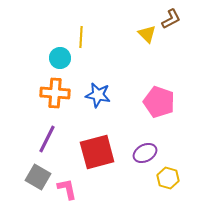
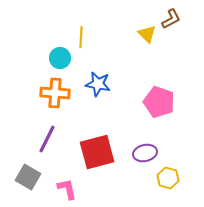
blue star: moved 11 px up
purple ellipse: rotated 15 degrees clockwise
gray square: moved 10 px left
